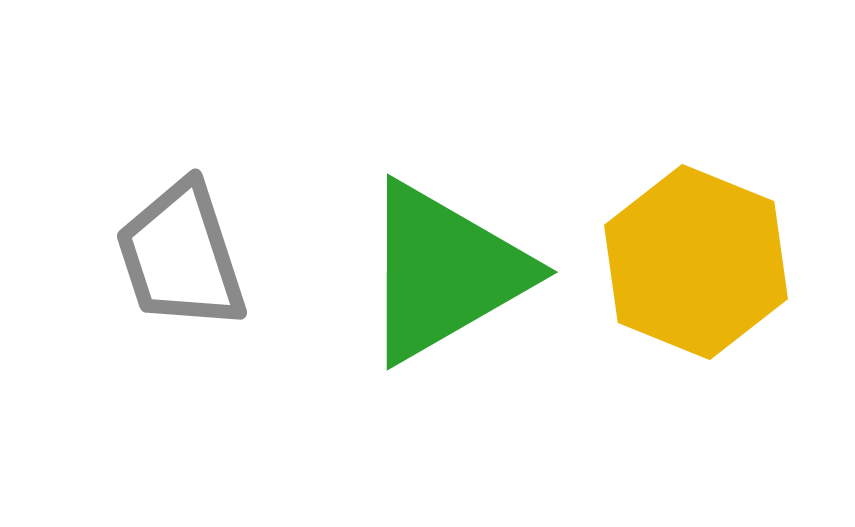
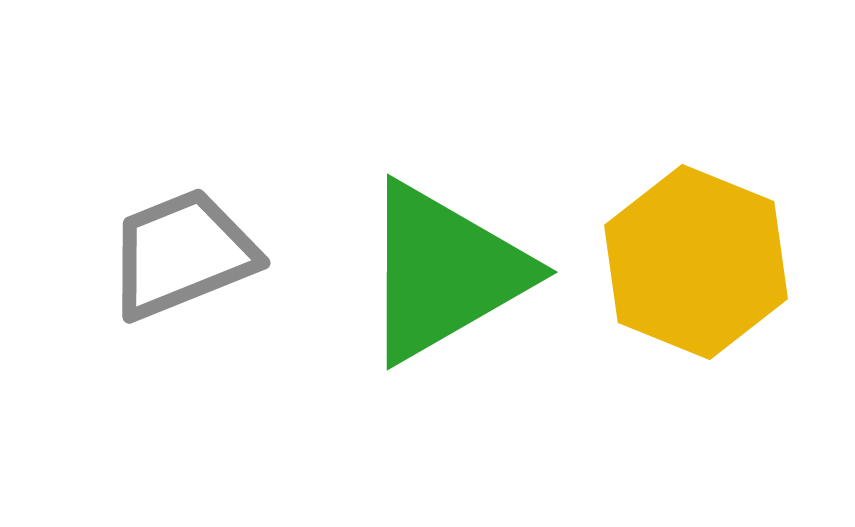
gray trapezoid: moved 1 px right, 2 px up; rotated 86 degrees clockwise
